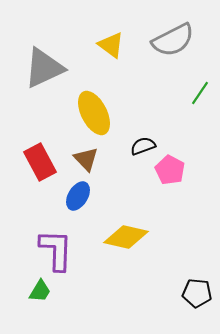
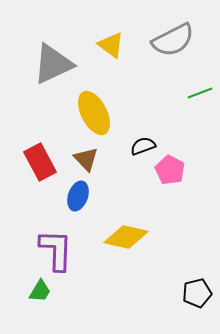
gray triangle: moved 9 px right, 4 px up
green line: rotated 35 degrees clockwise
blue ellipse: rotated 12 degrees counterclockwise
black pentagon: rotated 20 degrees counterclockwise
